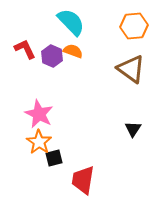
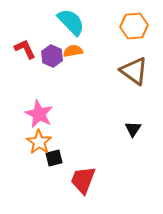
orange semicircle: rotated 30 degrees counterclockwise
brown triangle: moved 3 px right, 2 px down
red trapezoid: rotated 12 degrees clockwise
